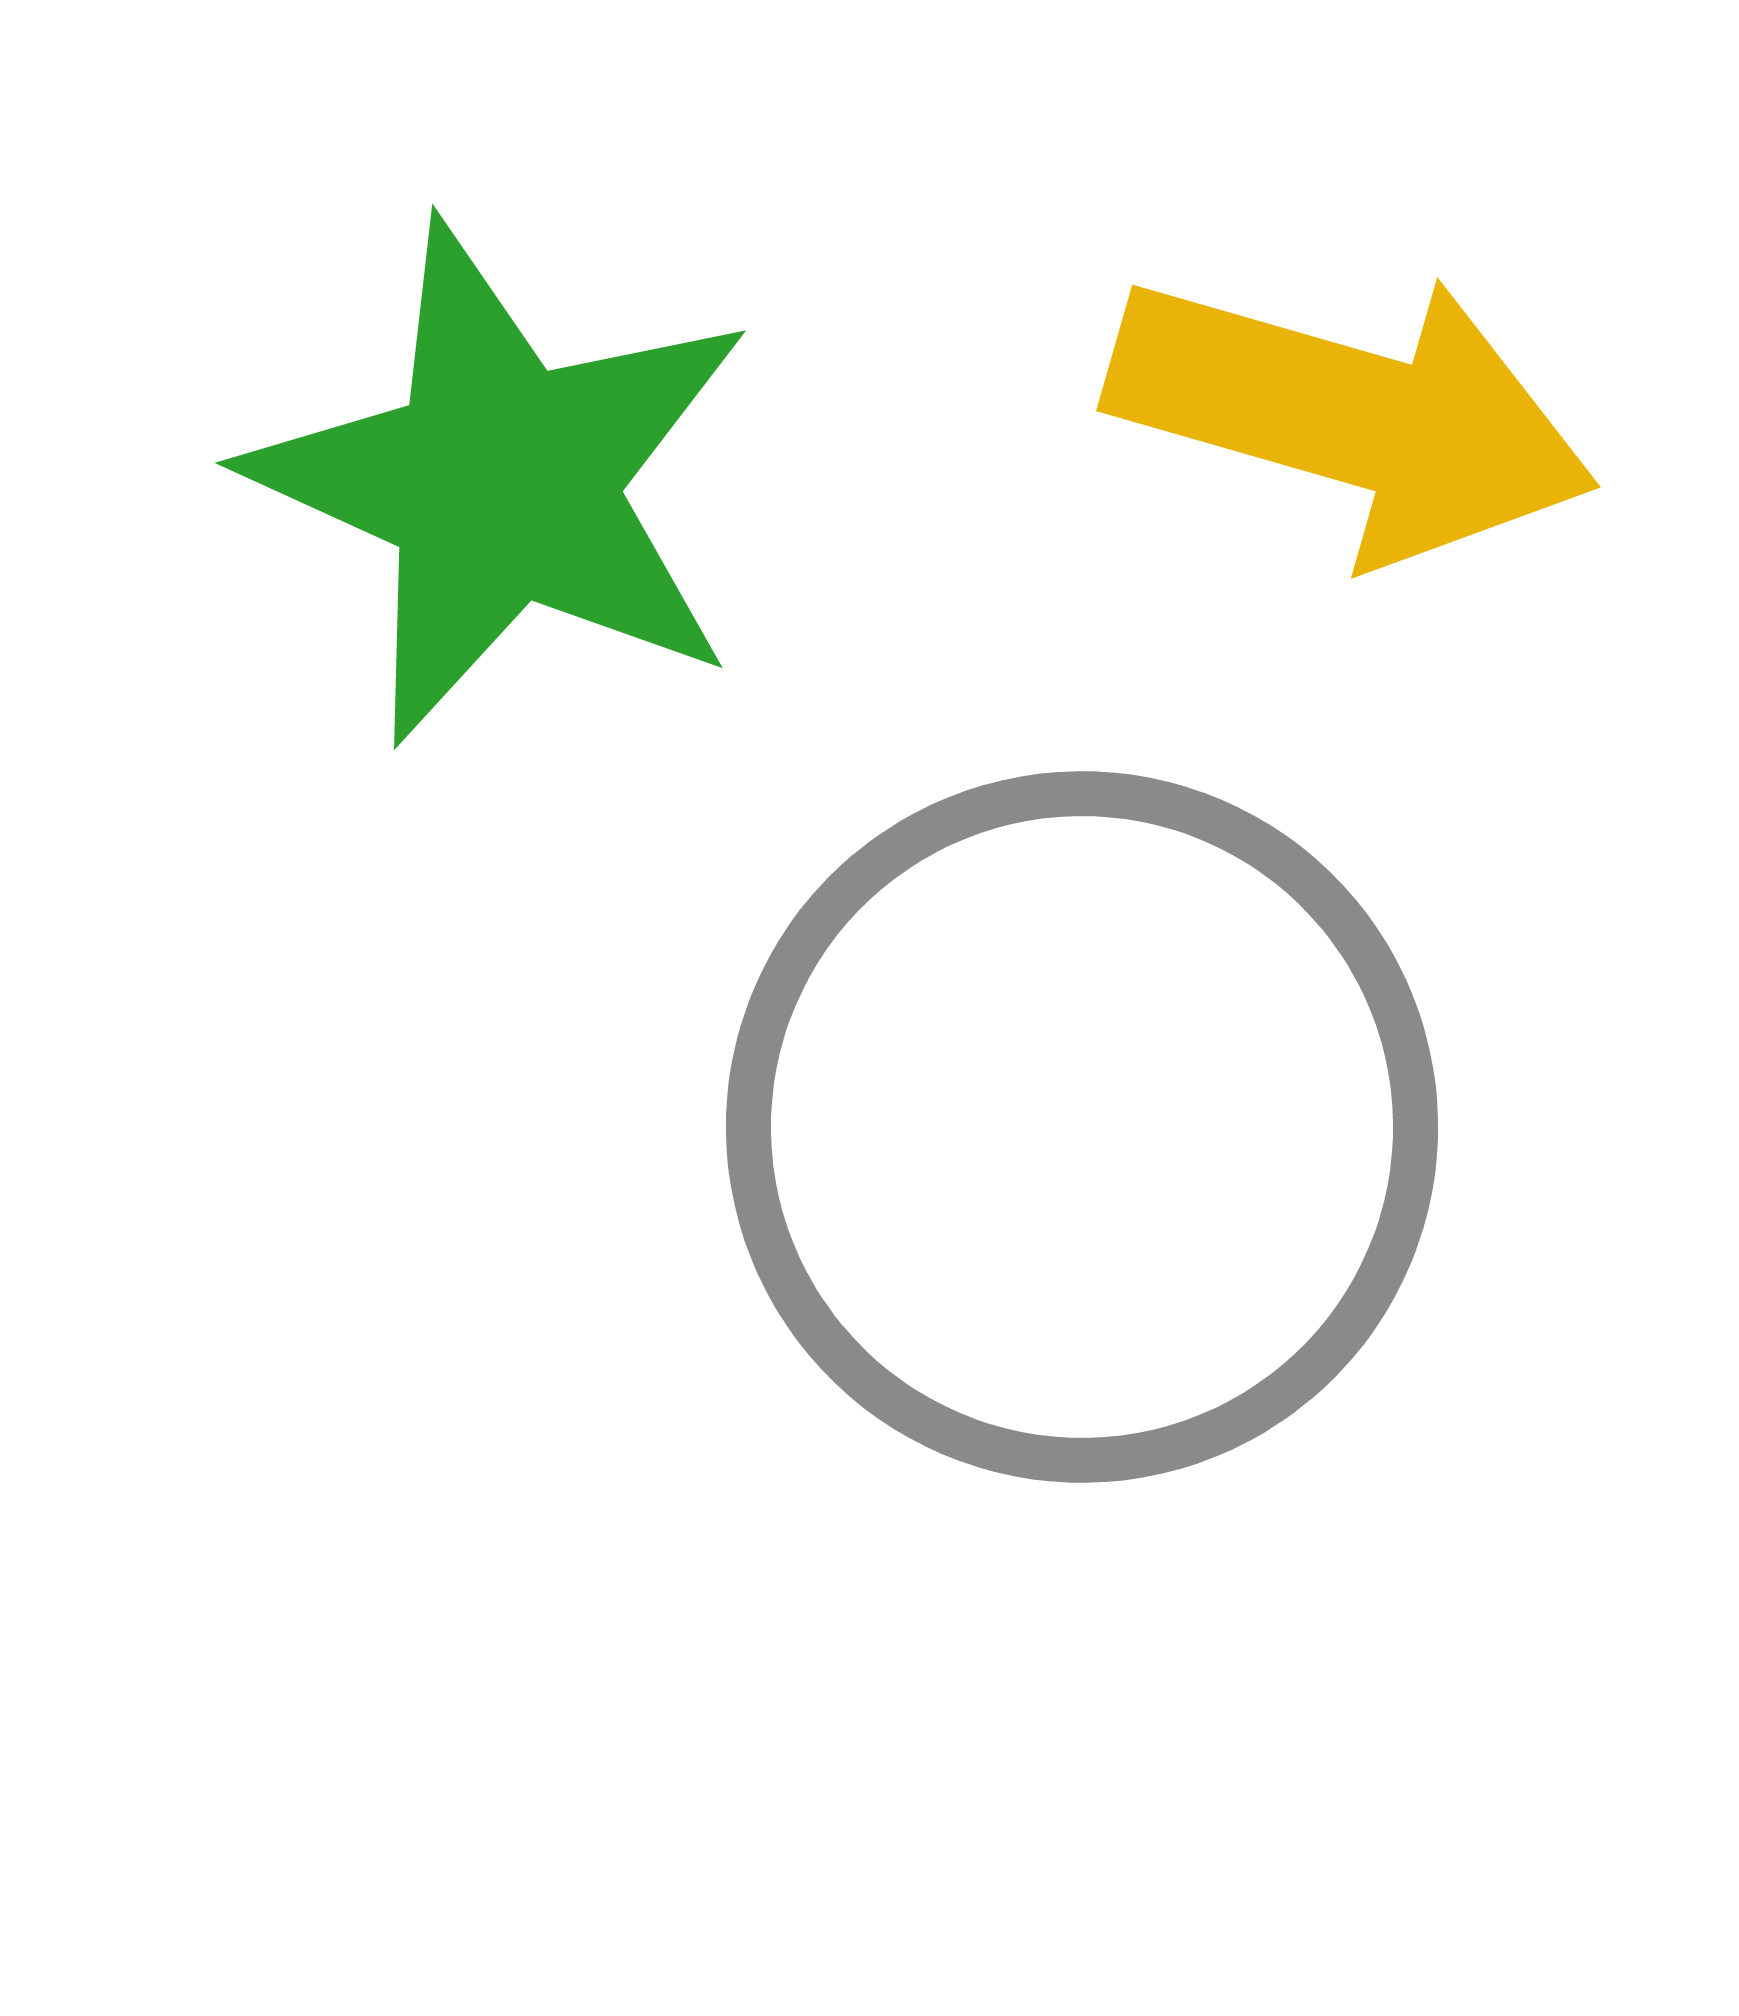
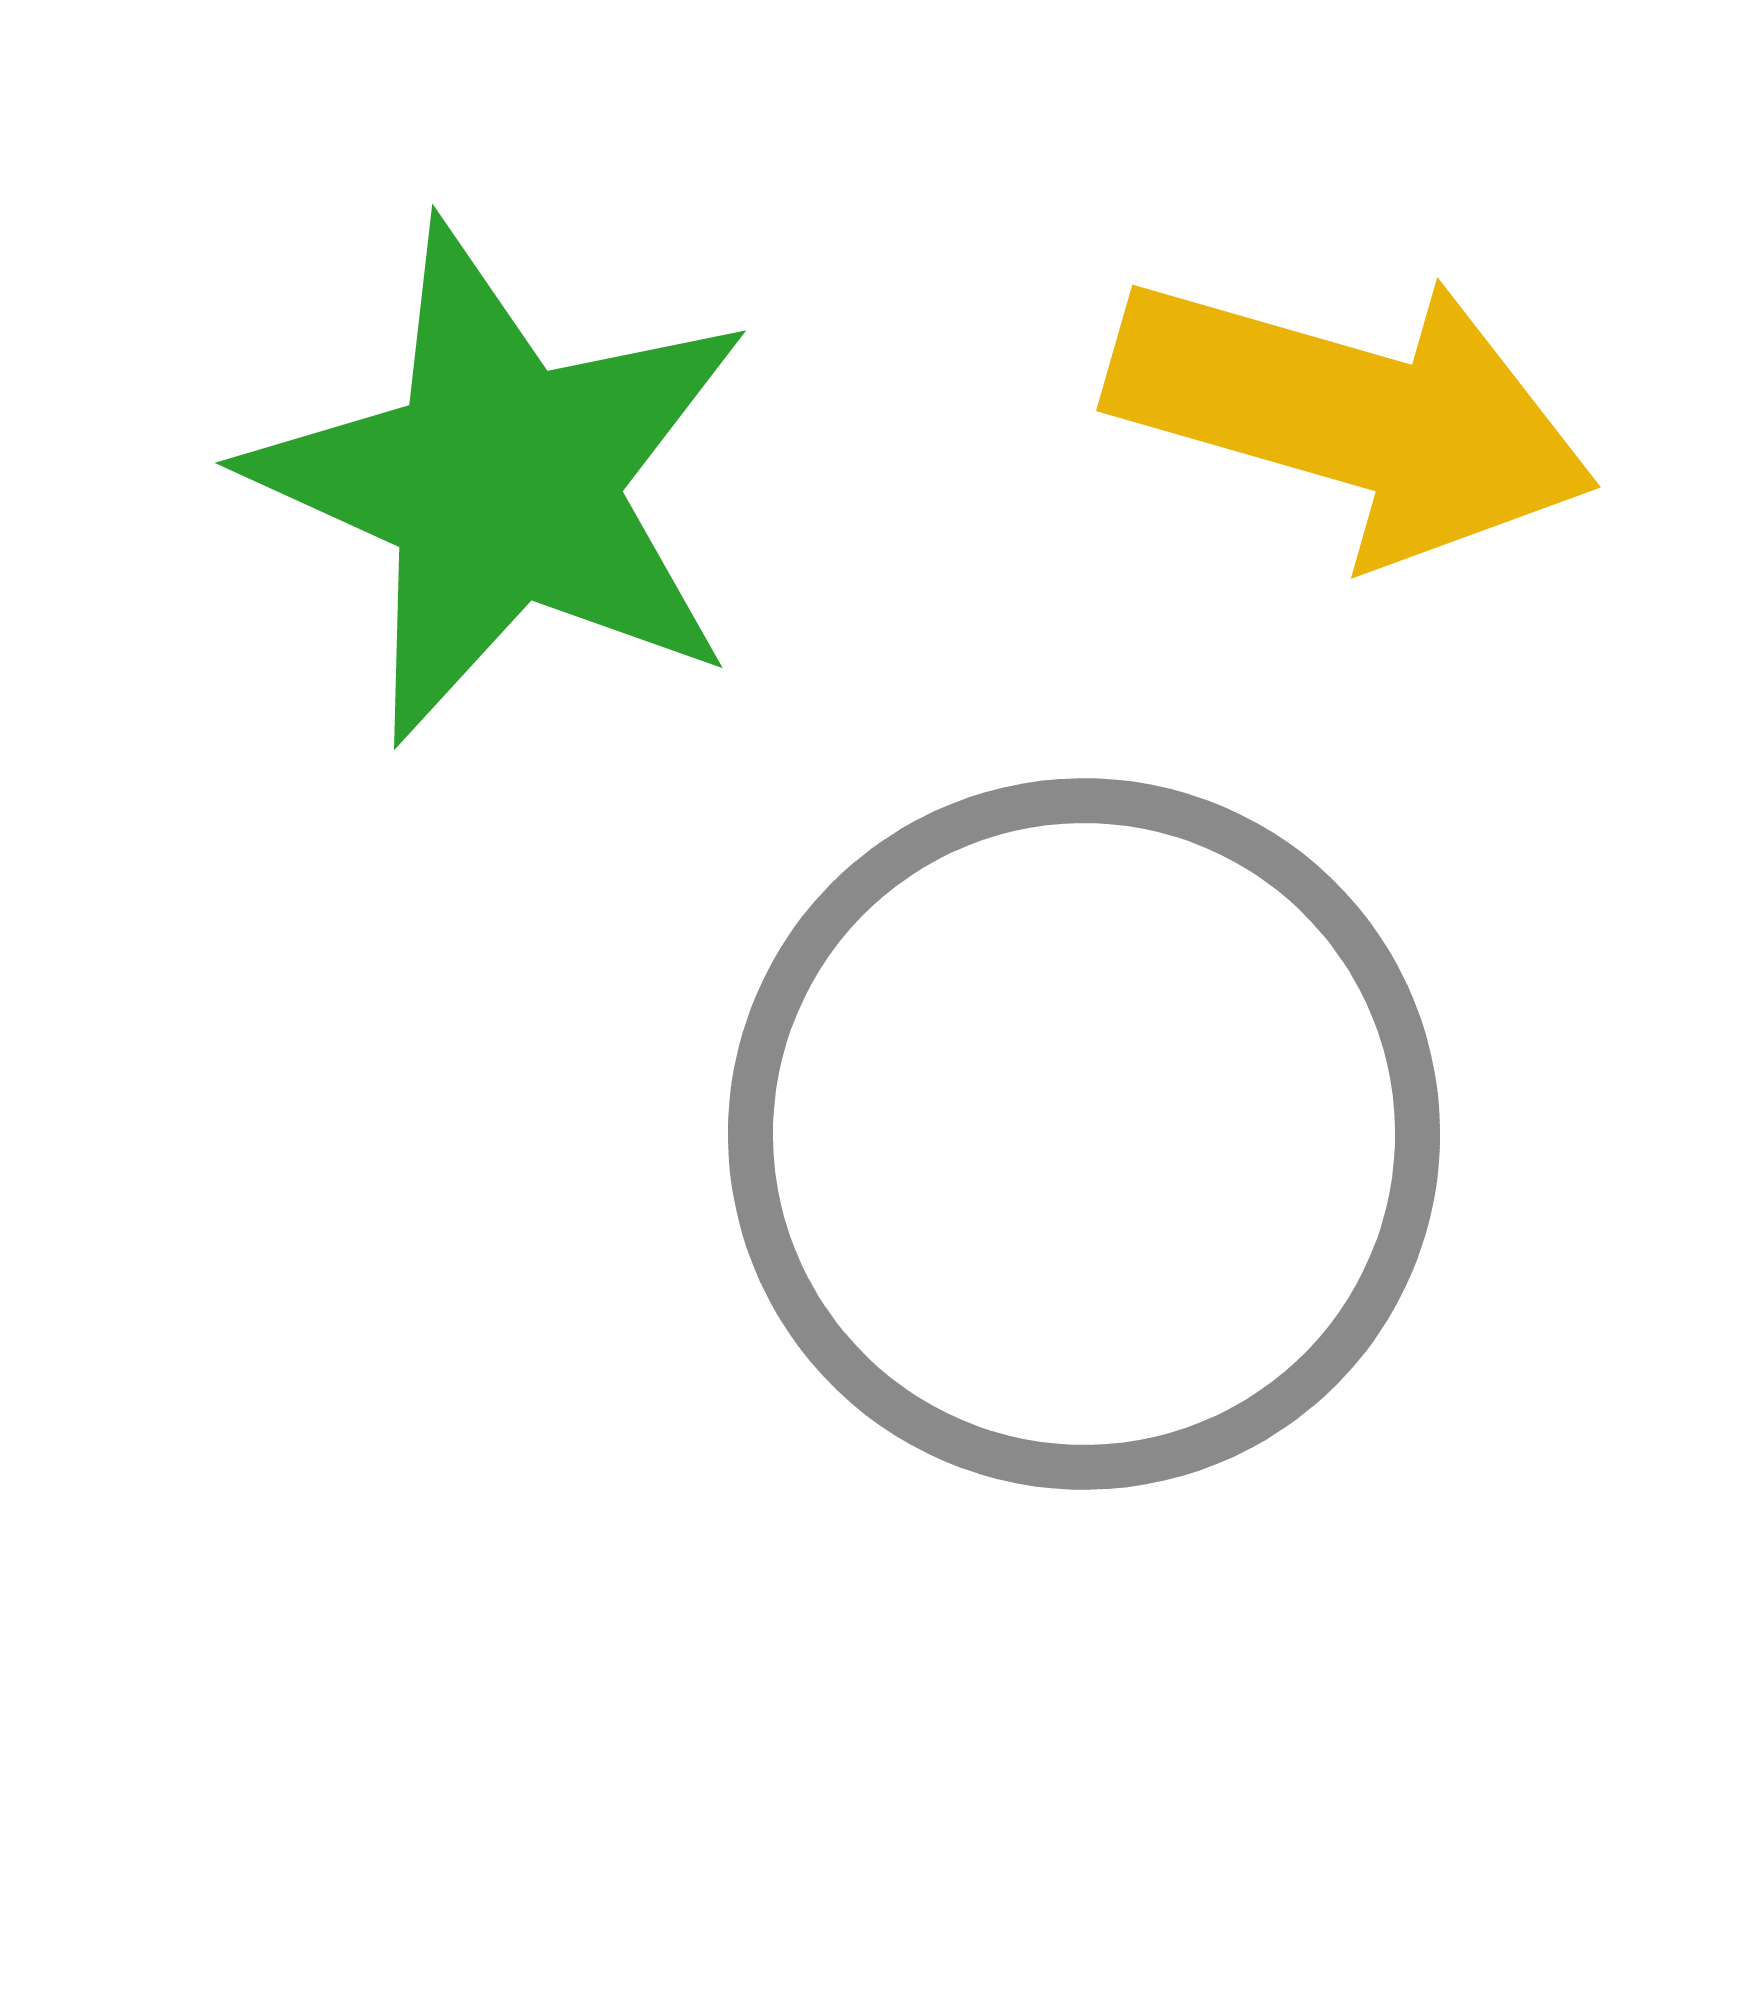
gray circle: moved 2 px right, 7 px down
